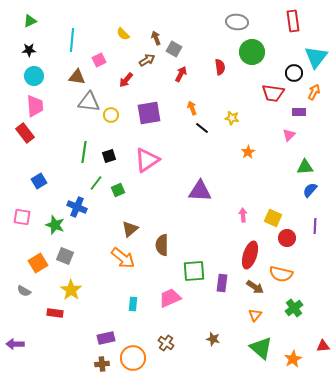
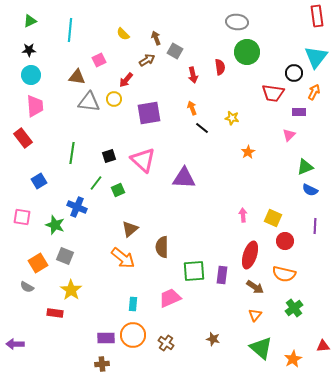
red rectangle at (293, 21): moved 24 px right, 5 px up
cyan line at (72, 40): moved 2 px left, 10 px up
gray square at (174, 49): moved 1 px right, 2 px down
green circle at (252, 52): moved 5 px left
red arrow at (181, 74): moved 12 px right, 1 px down; rotated 140 degrees clockwise
cyan circle at (34, 76): moved 3 px left, 1 px up
yellow circle at (111, 115): moved 3 px right, 16 px up
red rectangle at (25, 133): moved 2 px left, 5 px down
green line at (84, 152): moved 12 px left, 1 px down
pink triangle at (147, 160): moved 4 px left; rotated 44 degrees counterclockwise
green triangle at (305, 167): rotated 18 degrees counterclockwise
blue semicircle at (310, 190): rotated 105 degrees counterclockwise
purple triangle at (200, 191): moved 16 px left, 13 px up
red circle at (287, 238): moved 2 px left, 3 px down
brown semicircle at (162, 245): moved 2 px down
orange semicircle at (281, 274): moved 3 px right
purple rectangle at (222, 283): moved 8 px up
gray semicircle at (24, 291): moved 3 px right, 4 px up
purple rectangle at (106, 338): rotated 12 degrees clockwise
orange circle at (133, 358): moved 23 px up
